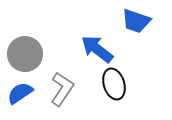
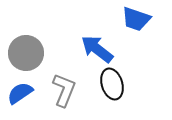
blue trapezoid: moved 2 px up
gray circle: moved 1 px right, 1 px up
black ellipse: moved 2 px left
gray L-shape: moved 2 px right, 1 px down; rotated 12 degrees counterclockwise
